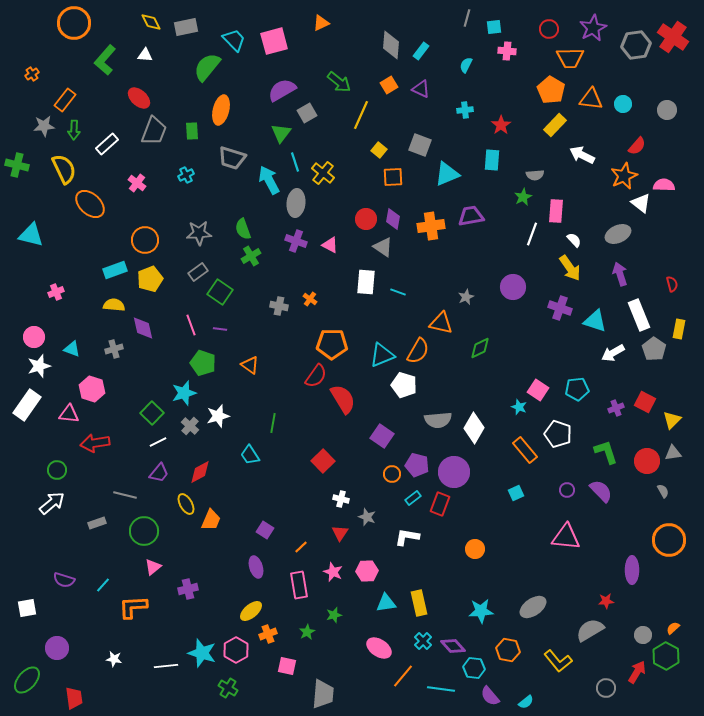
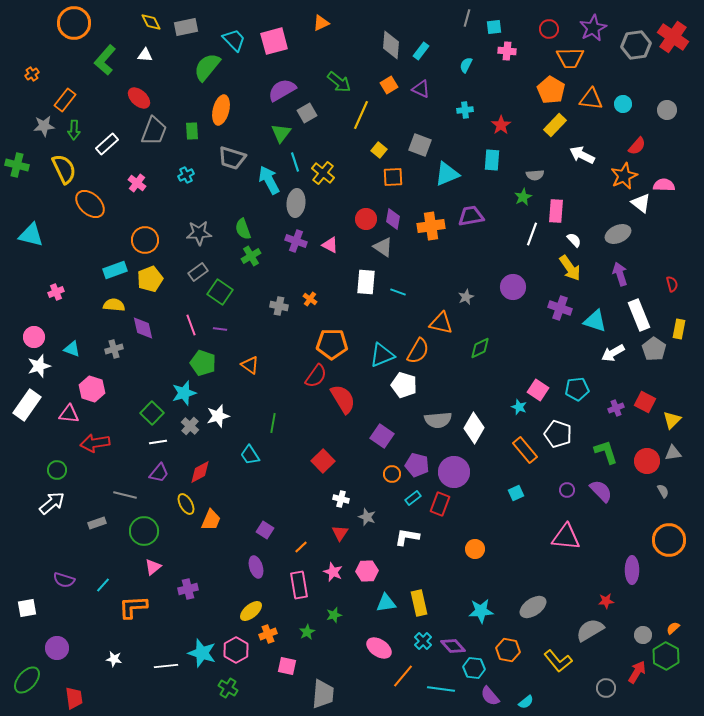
white line at (158, 442): rotated 18 degrees clockwise
